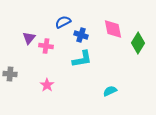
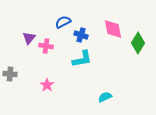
cyan semicircle: moved 5 px left, 6 px down
